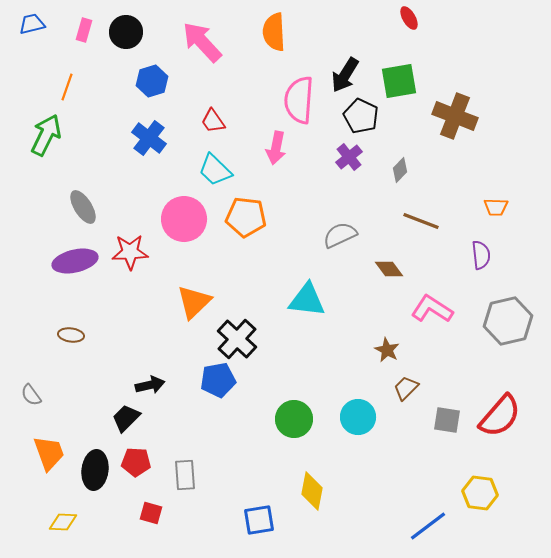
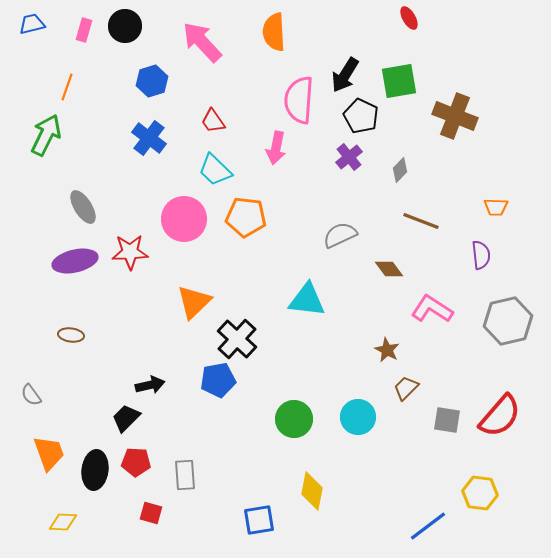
black circle at (126, 32): moved 1 px left, 6 px up
